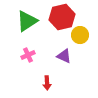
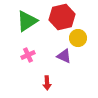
yellow circle: moved 2 px left, 3 px down
